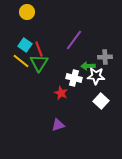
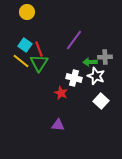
green arrow: moved 2 px right, 4 px up
white star: rotated 18 degrees clockwise
purple triangle: rotated 24 degrees clockwise
